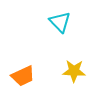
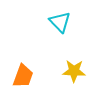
orange trapezoid: rotated 45 degrees counterclockwise
